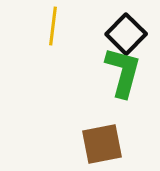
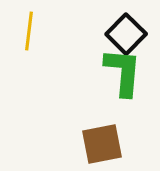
yellow line: moved 24 px left, 5 px down
green L-shape: rotated 10 degrees counterclockwise
